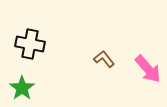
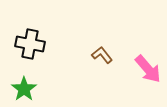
brown L-shape: moved 2 px left, 4 px up
green star: moved 2 px right, 1 px down
